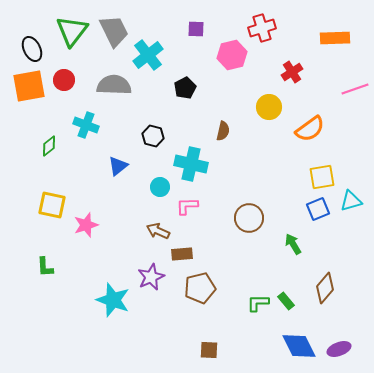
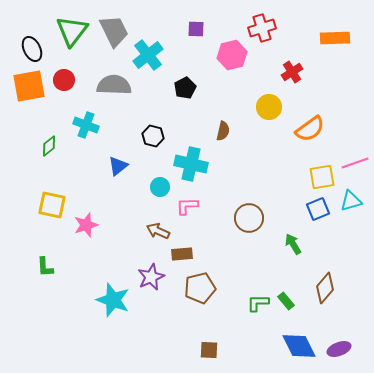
pink line at (355, 89): moved 74 px down
